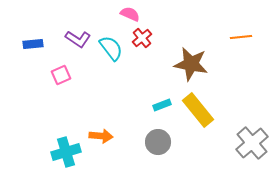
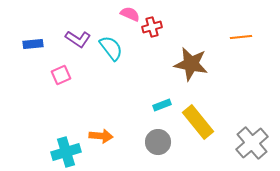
red cross: moved 10 px right, 11 px up; rotated 24 degrees clockwise
yellow rectangle: moved 12 px down
